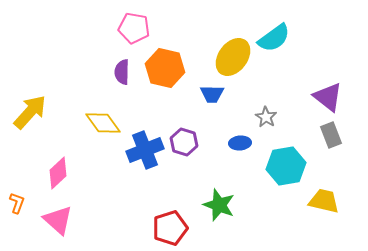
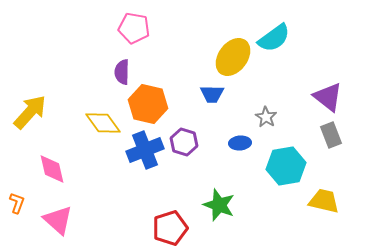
orange hexagon: moved 17 px left, 36 px down
pink diamond: moved 6 px left, 4 px up; rotated 60 degrees counterclockwise
